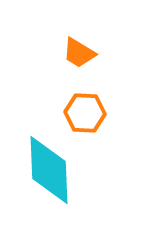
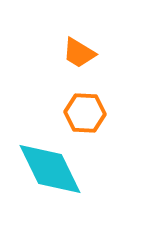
cyan diamond: moved 1 px right, 1 px up; rotated 24 degrees counterclockwise
